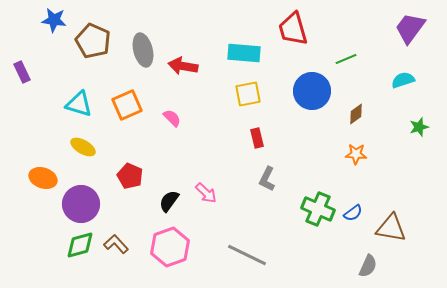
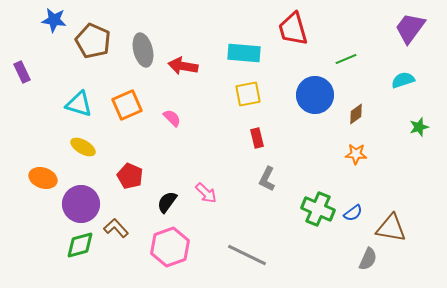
blue circle: moved 3 px right, 4 px down
black semicircle: moved 2 px left, 1 px down
brown L-shape: moved 16 px up
gray semicircle: moved 7 px up
